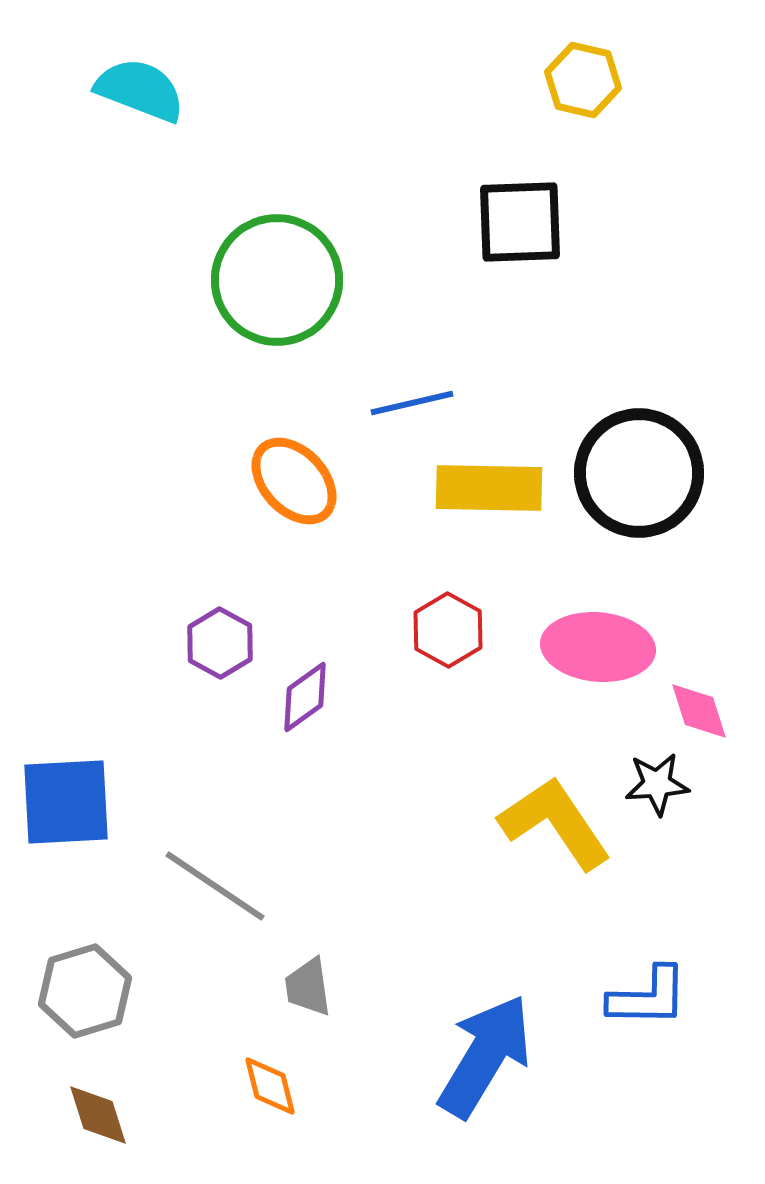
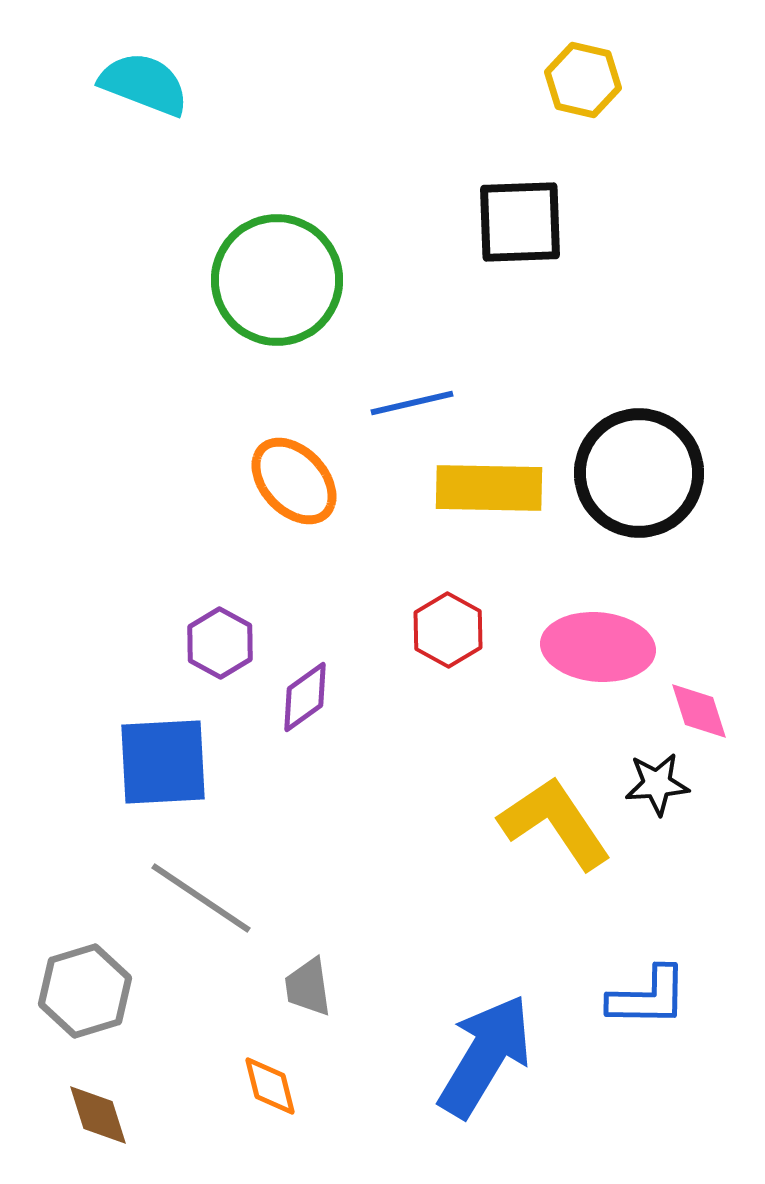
cyan semicircle: moved 4 px right, 6 px up
blue square: moved 97 px right, 40 px up
gray line: moved 14 px left, 12 px down
